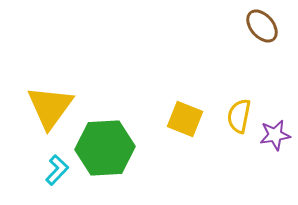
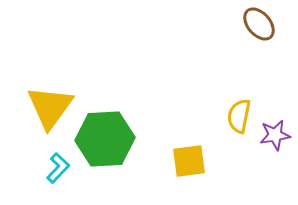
brown ellipse: moved 3 px left, 2 px up
yellow square: moved 4 px right, 42 px down; rotated 30 degrees counterclockwise
green hexagon: moved 9 px up
cyan L-shape: moved 1 px right, 2 px up
